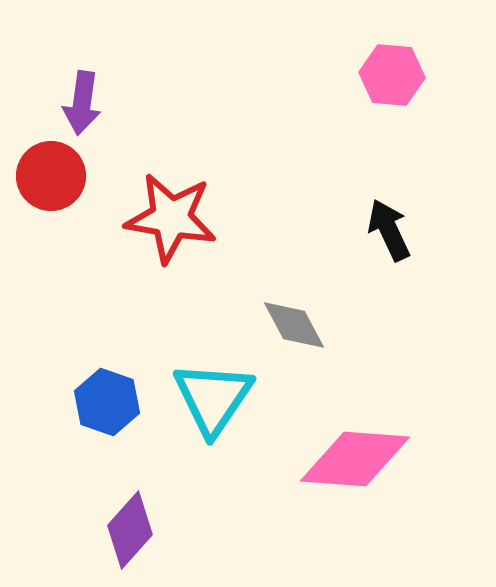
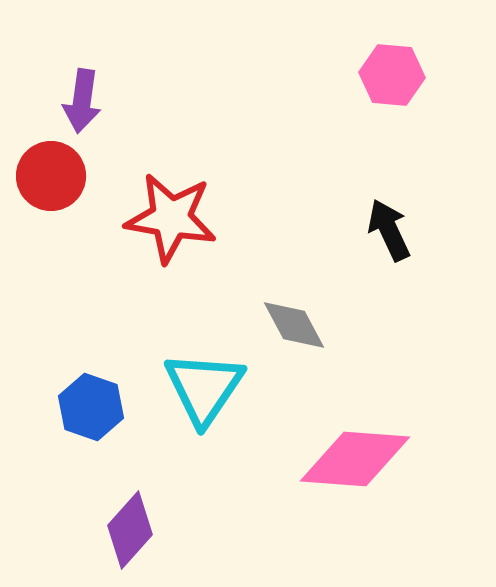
purple arrow: moved 2 px up
cyan triangle: moved 9 px left, 10 px up
blue hexagon: moved 16 px left, 5 px down
